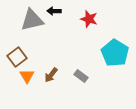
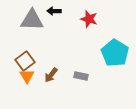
gray triangle: rotated 15 degrees clockwise
brown square: moved 8 px right, 4 px down
gray rectangle: rotated 24 degrees counterclockwise
